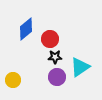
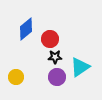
yellow circle: moved 3 px right, 3 px up
